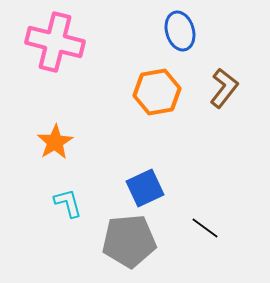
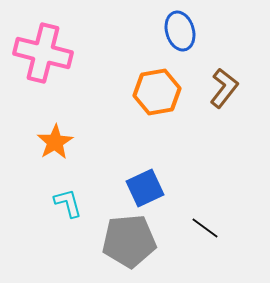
pink cross: moved 12 px left, 11 px down
